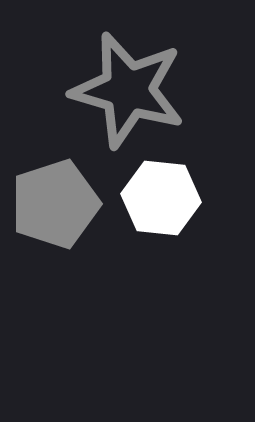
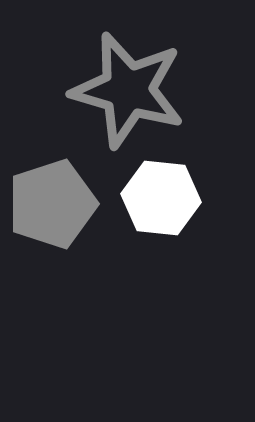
gray pentagon: moved 3 px left
